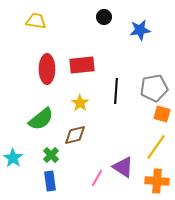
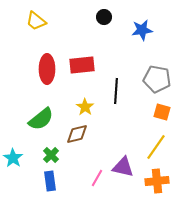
yellow trapezoid: rotated 150 degrees counterclockwise
blue star: moved 2 px right
gray pentagon: moved 3 px right, 9 px up; rotated 20 degrees clockwise
yellow star: moved 5 px right, 4 px down
orange square: moved 2 px up
brown diamond: moved 2 px right, 1 px up
purple triangle: rotated 20 degrees counterclockwise
orange cross: rotated 10 degrees counterclockwise
